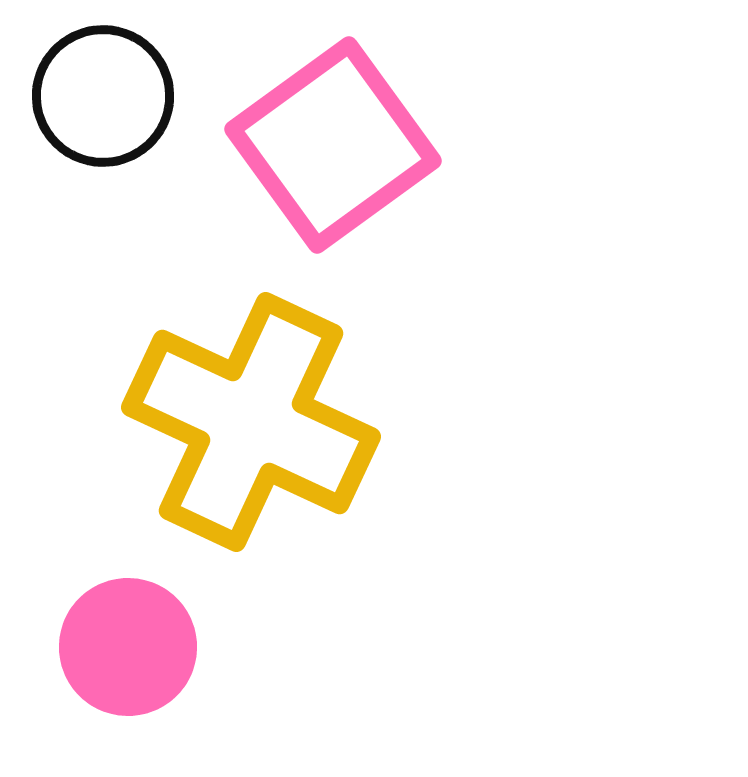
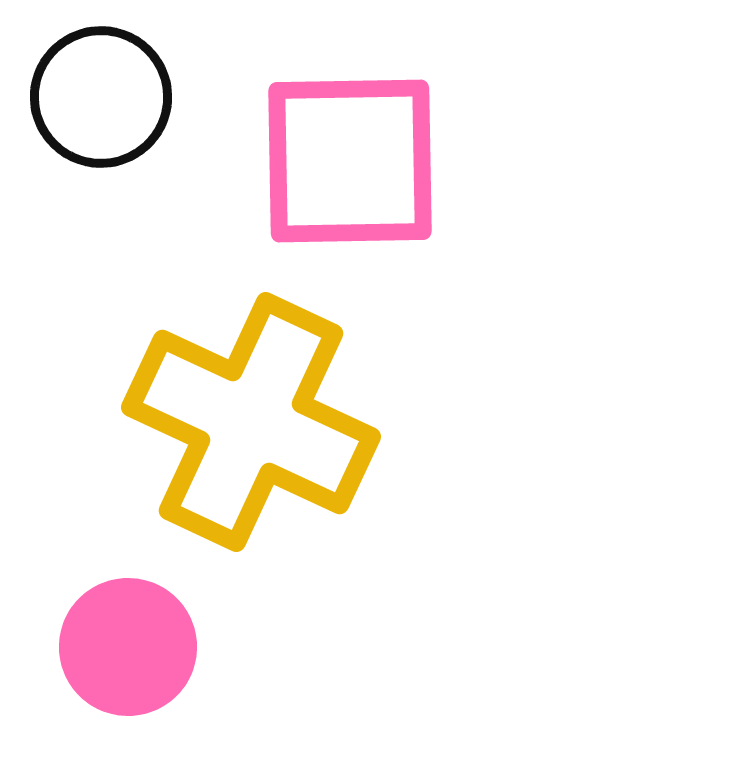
black circle: moved 2 px left, 1 px down
pink square: moved 17 px right, 16 px down; rotated 35 degrees clockwise
